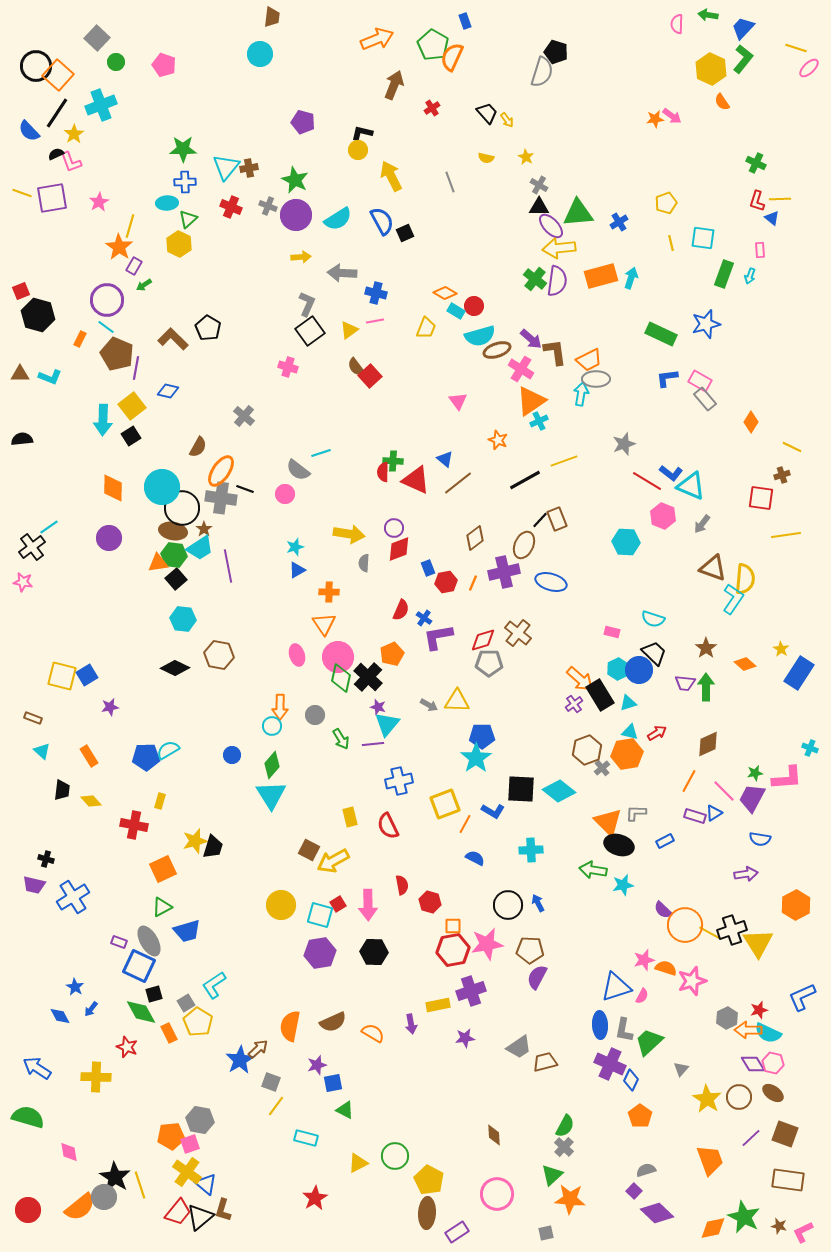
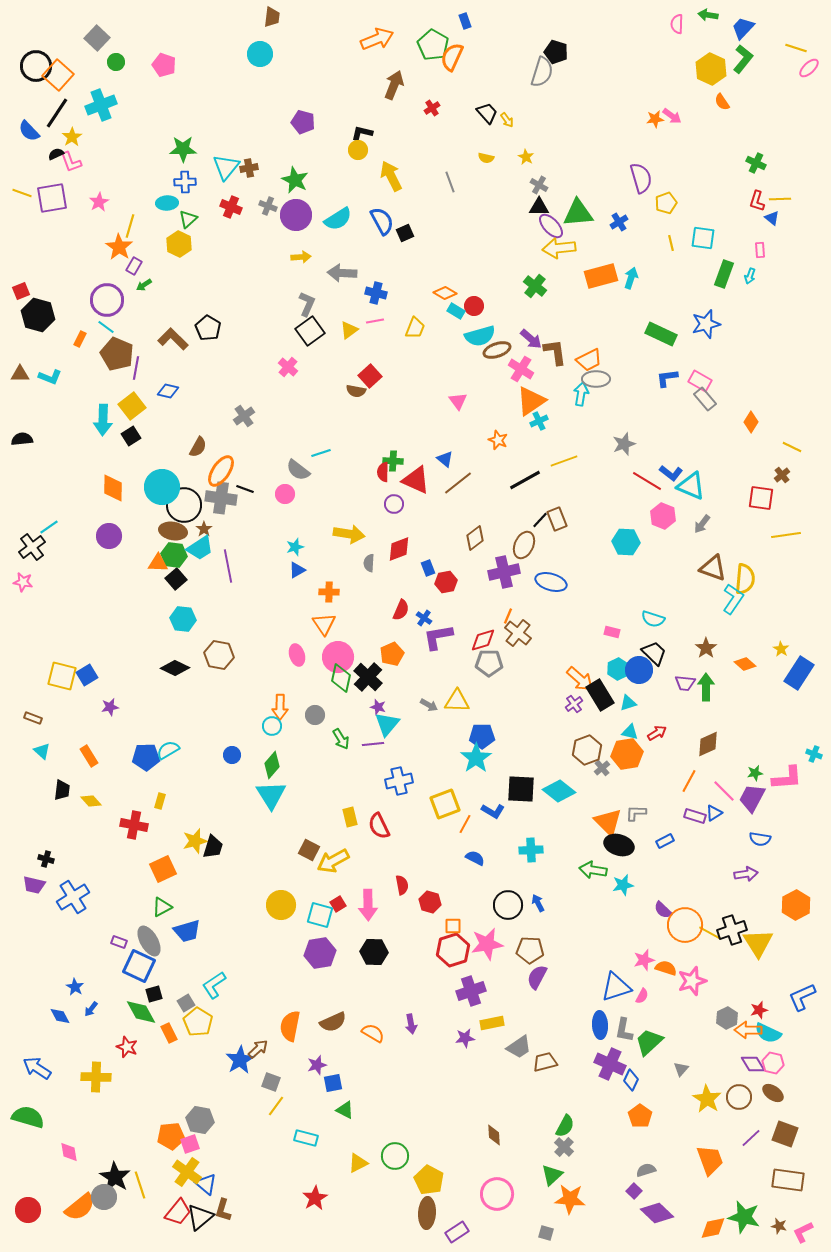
yellow star at (74, 134): moved 2 px left, 3 px down
green cross at (535, 279): moved 7 px down
purple semicircle at (557, 281): moved 84 px right, 103 px up; rotated 24 degrees counterclockwise
yellow trapezoid at (426, 328): moved 11 px left
pink cross at (288, 367): rotated 24 degrees clockwise
brown semicircle at (356, 367): moved 24 px down; rotated 42 degrees counterclockwise
gray cross at (244, 416): rotated 15 degrees clockwise
brown cross at (782, 475): rotated 21 degrees counterclockwise
black circle at (182, 508): moved 2 px right, 3 px up
purple circle at (394, 528): moved 24 px up
purple circle at (109, 538): moved 2 px up
orange triangle at (158, 563): rotated 10 degrees clockwise
gray semicircle at (364, 563): moved 5 px right
orange line at (473, 583): moved 35 px right, 33 px down
cyan cross at (810, 748): moved 4 px right, 6 px down
red semicircle at (388, 826): moved 9 px left
red hexagon at (453, 950): rotated 8 degrees counterclockwise
yellow rectangle at (438, 1005): moved 54 px right, 18 px down
green star at (744, 1217): rotated 12 degrees counterclockwise
gray square at (546, 1233): rotated 28 degrees clockwise
